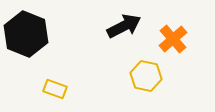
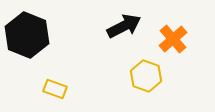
black hexagon: moved 1 px right, 1 px down
yellow hexagon: rotated 8 degrees clockwise
